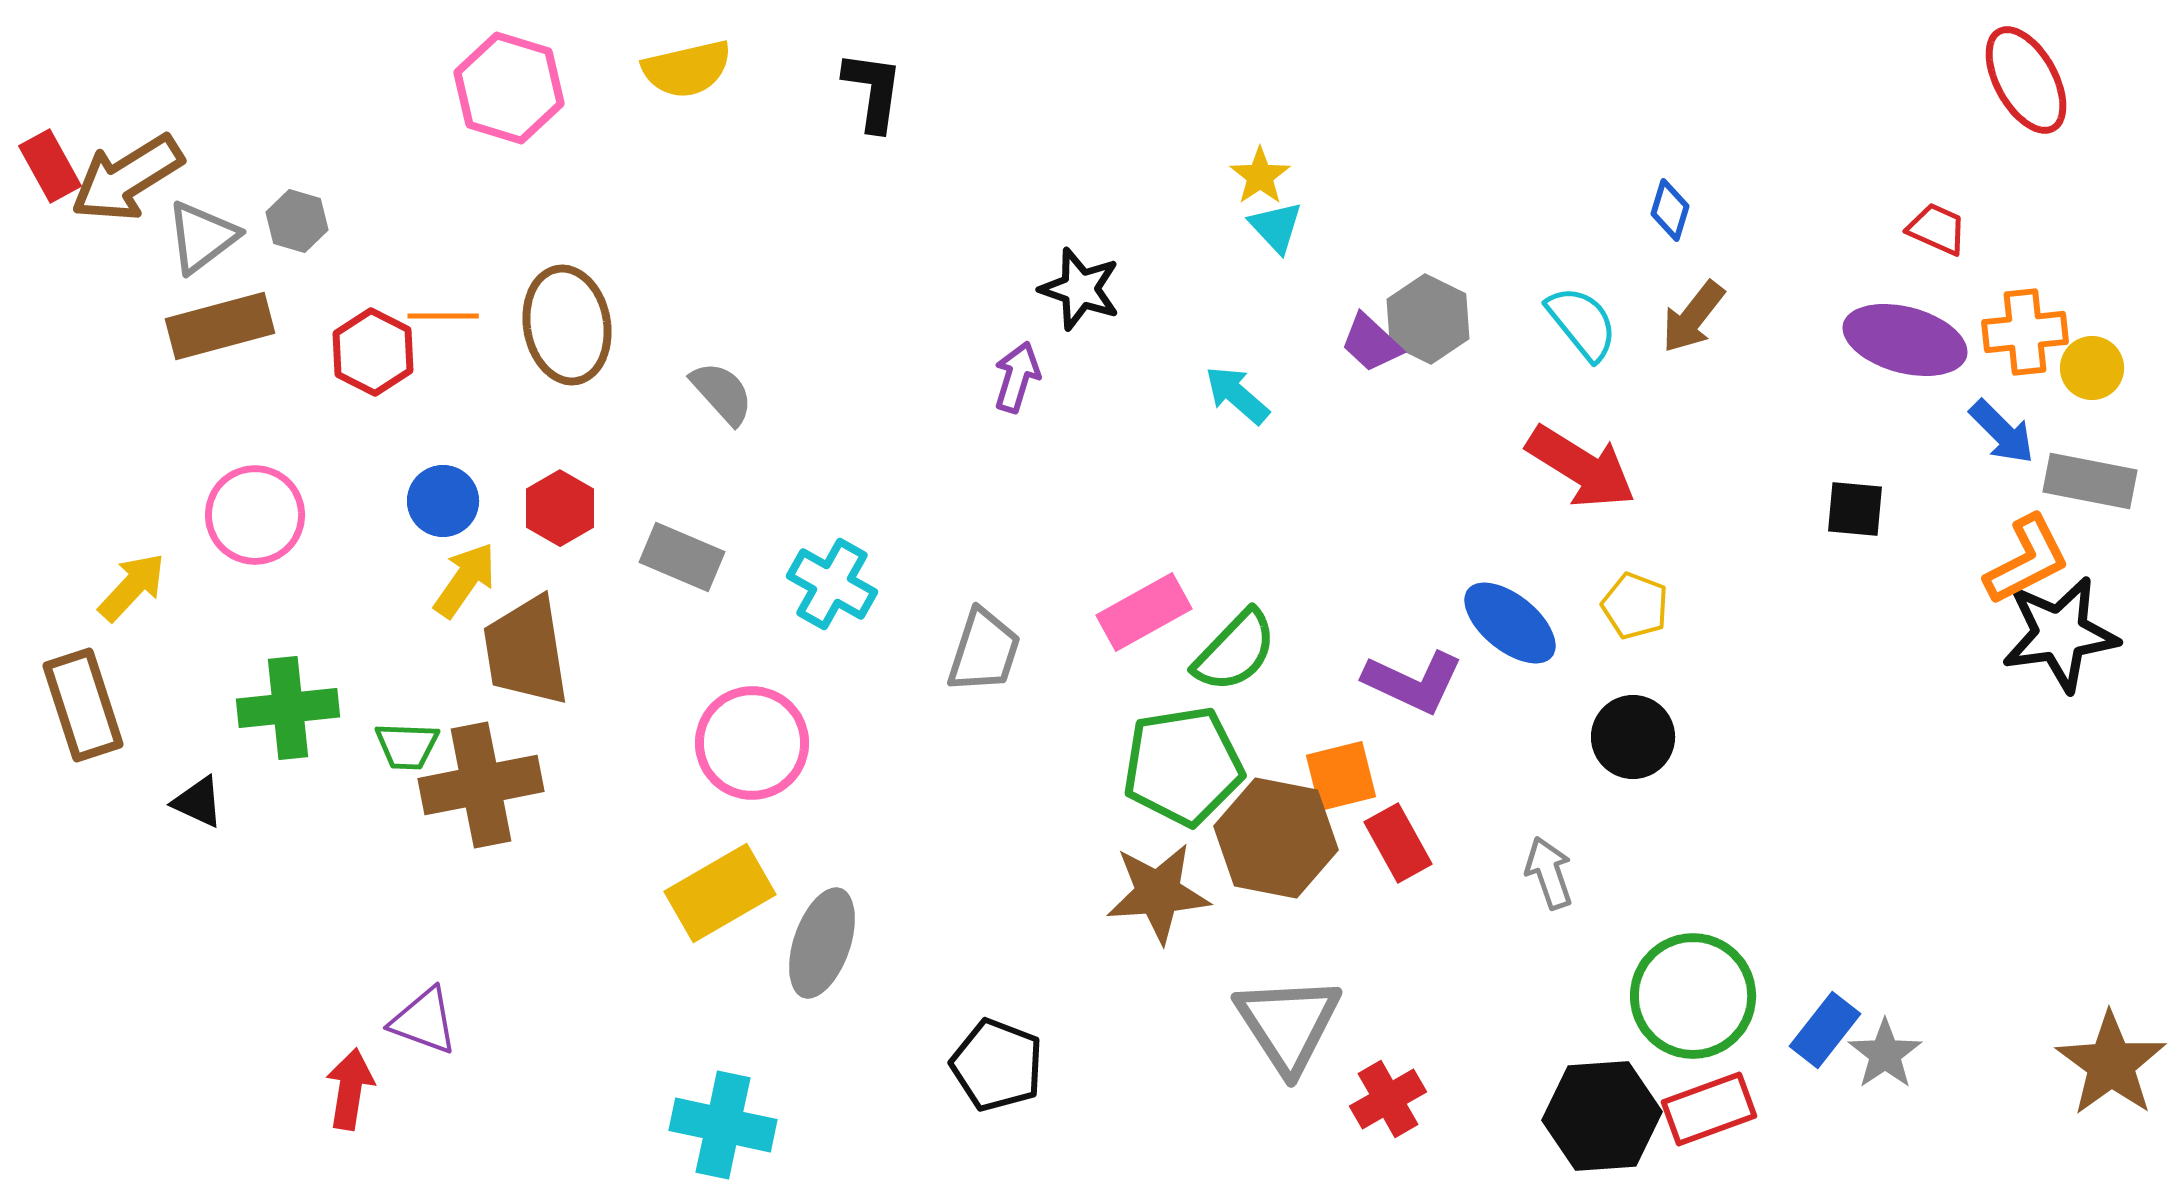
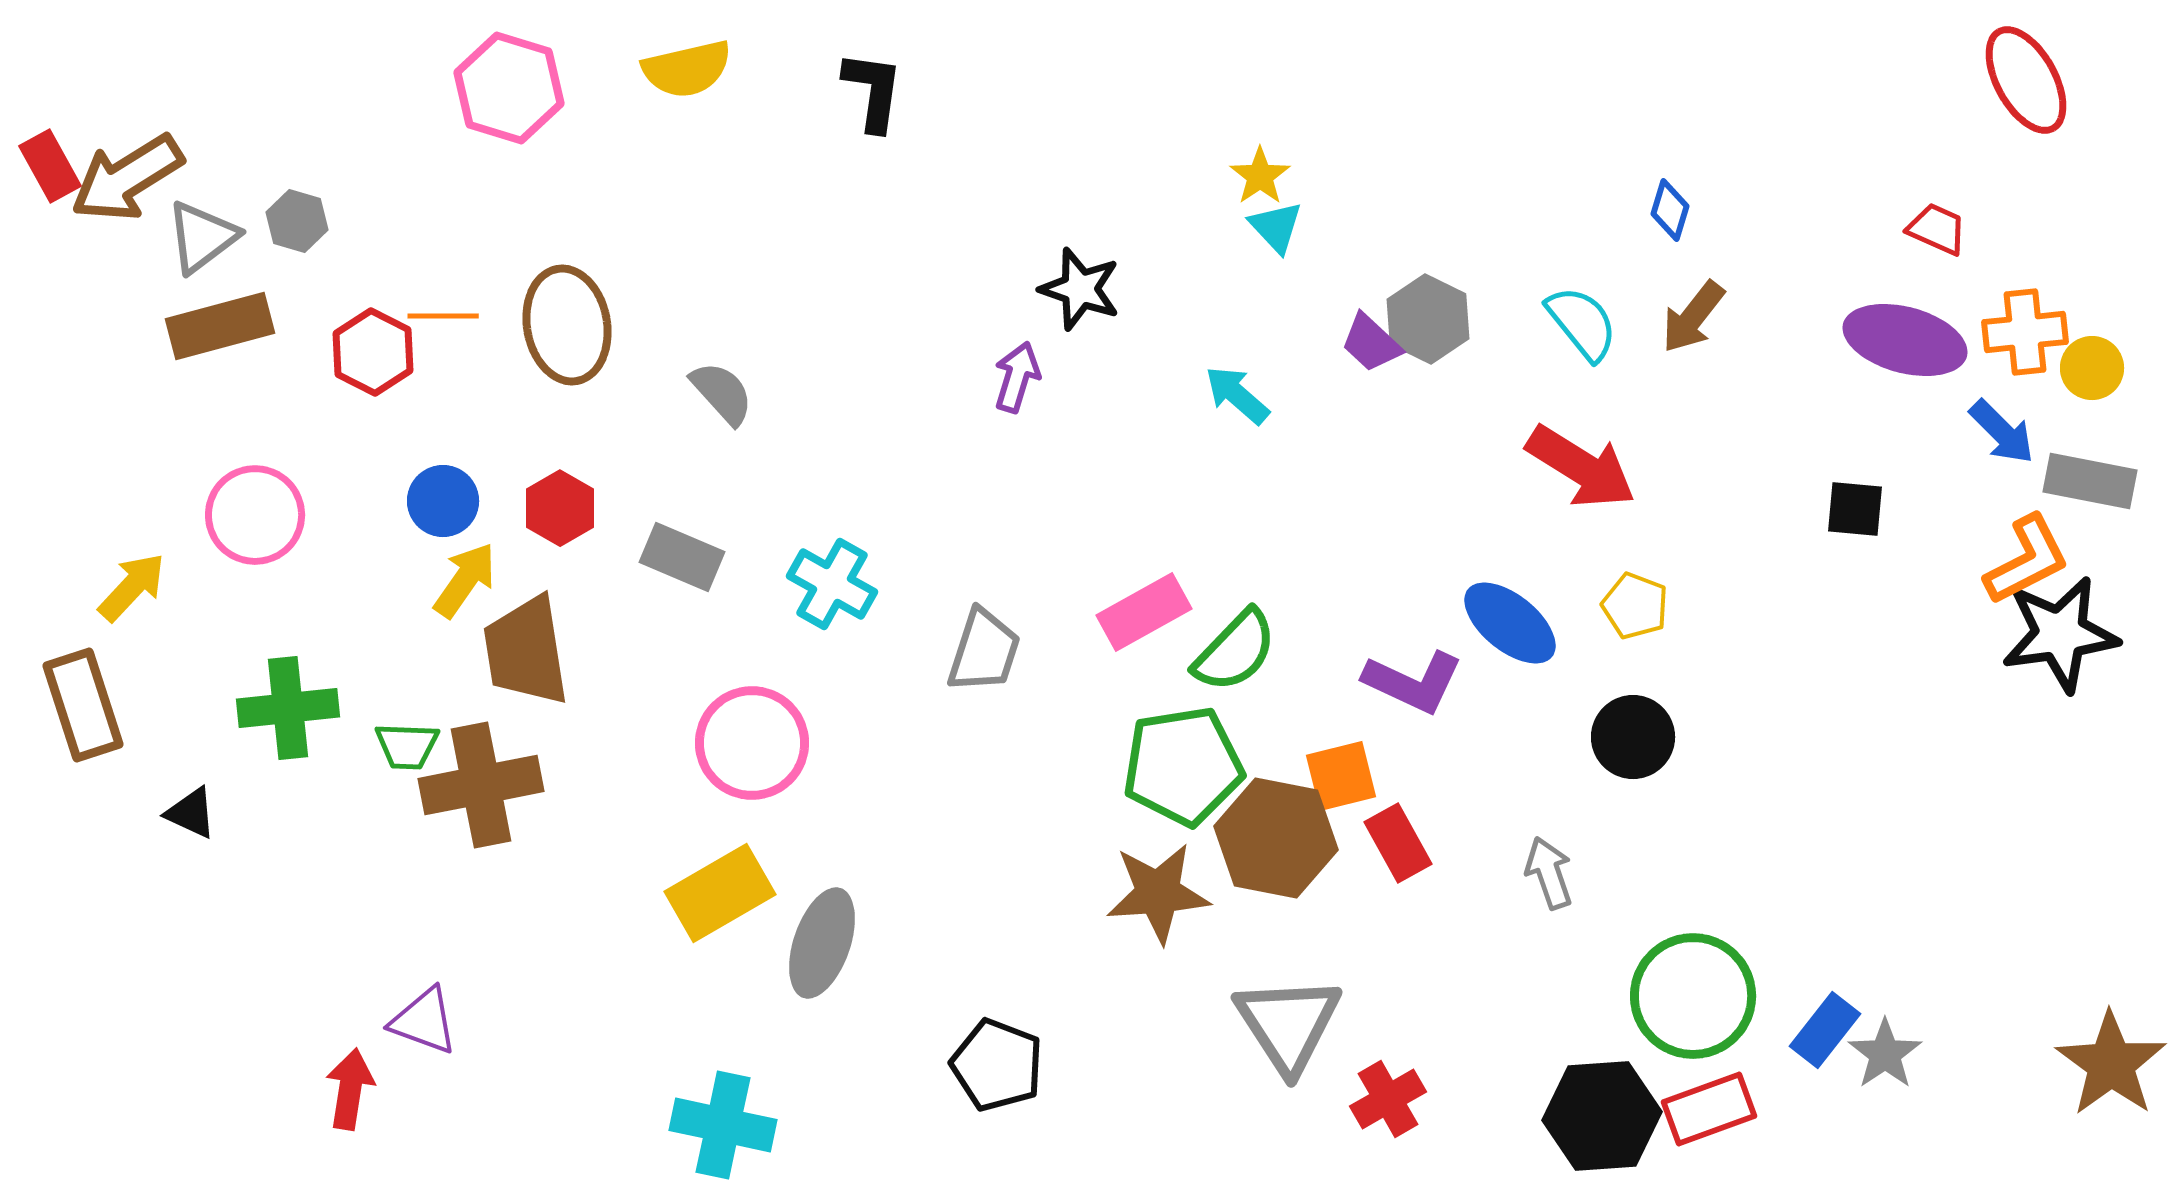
black triangle at (198, 802): moved 7 px left, 11 px down
